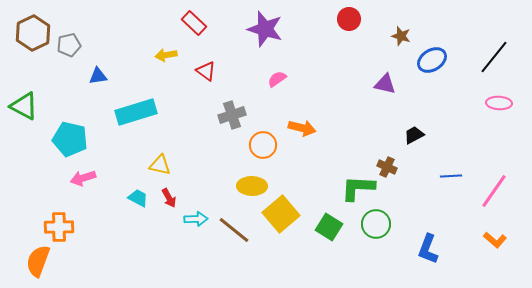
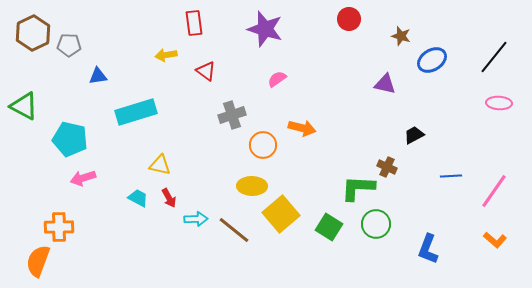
red rectangle: rotated 40 degrees clockwise
gray pentagon: rotated 15 degrees clockwise
